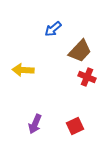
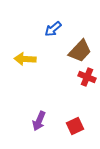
yellow arrow: moved 2 px right, 11 px up
purple arrow: moved 4 px right, 3 px up
